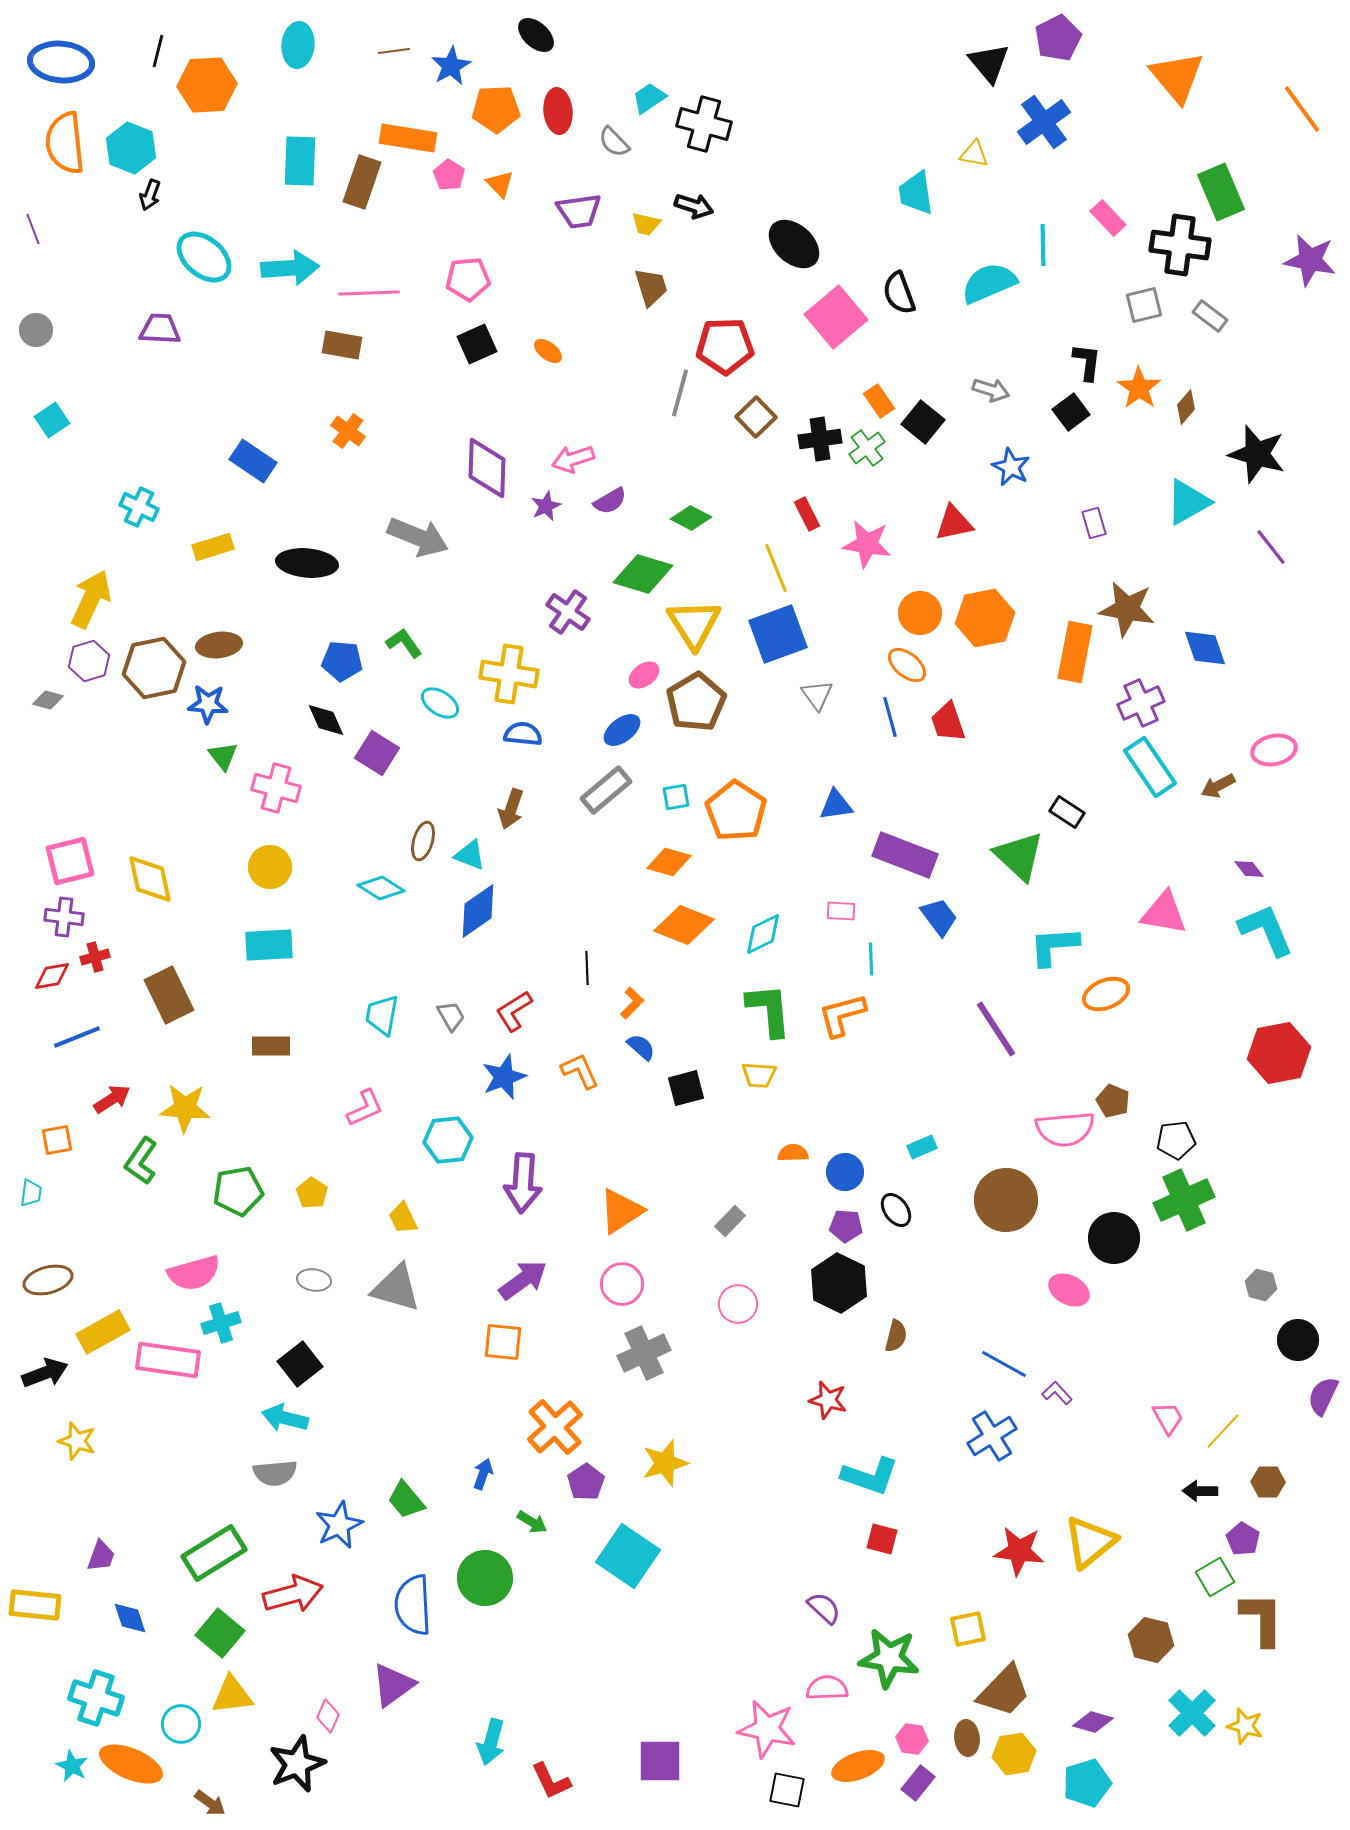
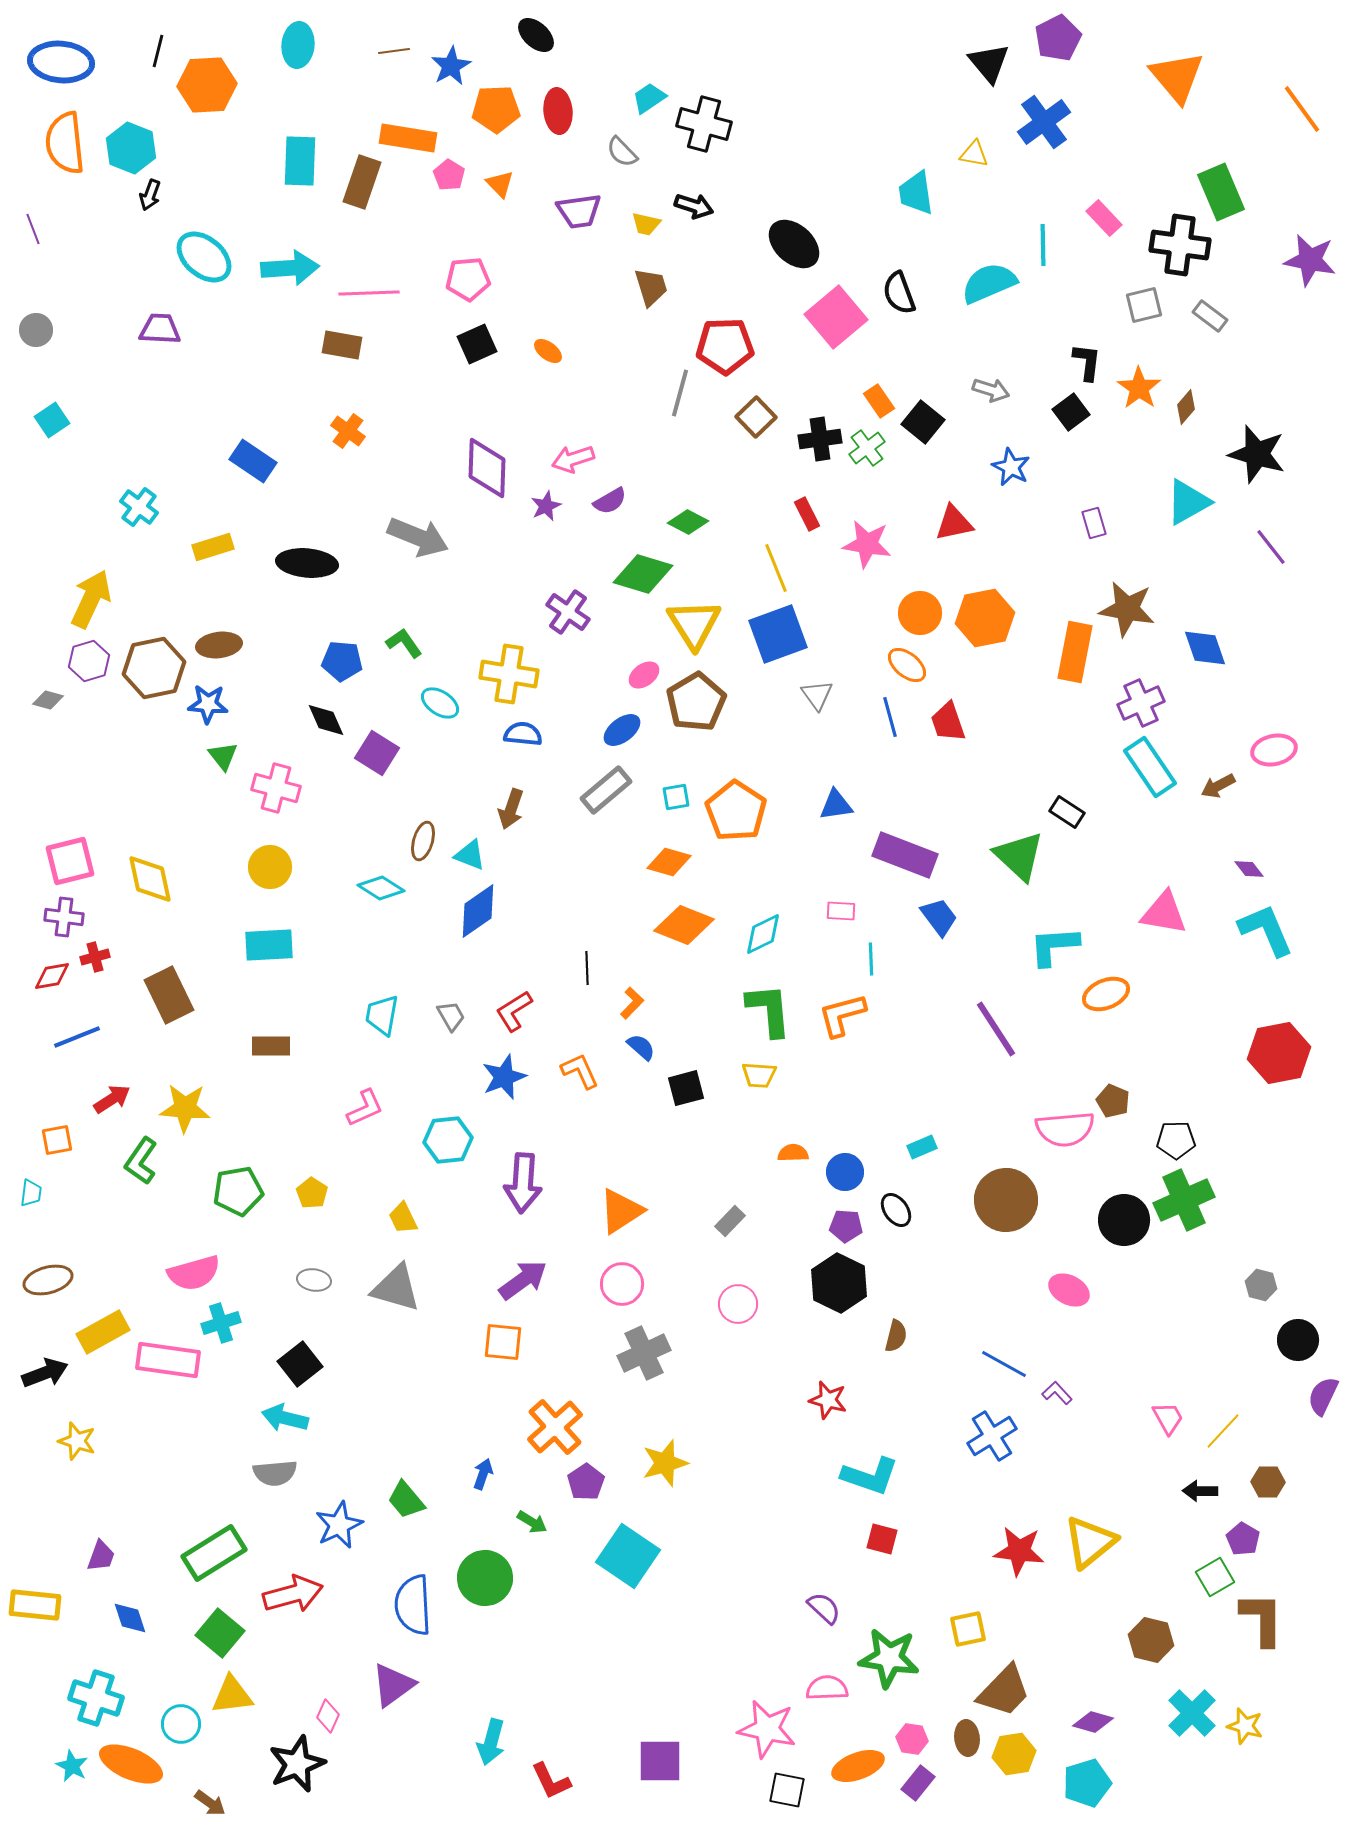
gray semicircle at (614, 142): moved 8 px right, 10 px down
pink rectangle at (1108, 218): moved 4 px left
cyan cross at (139, 507): rotated 12 degrees clockwise
green diamond at (691, 518): moved 3 px left, 4 px down
black pentagon at (1176, 1140): rotated 6 degrees clockwise
black circle at (1114, 1238): moved 10 px right, 18 px up
